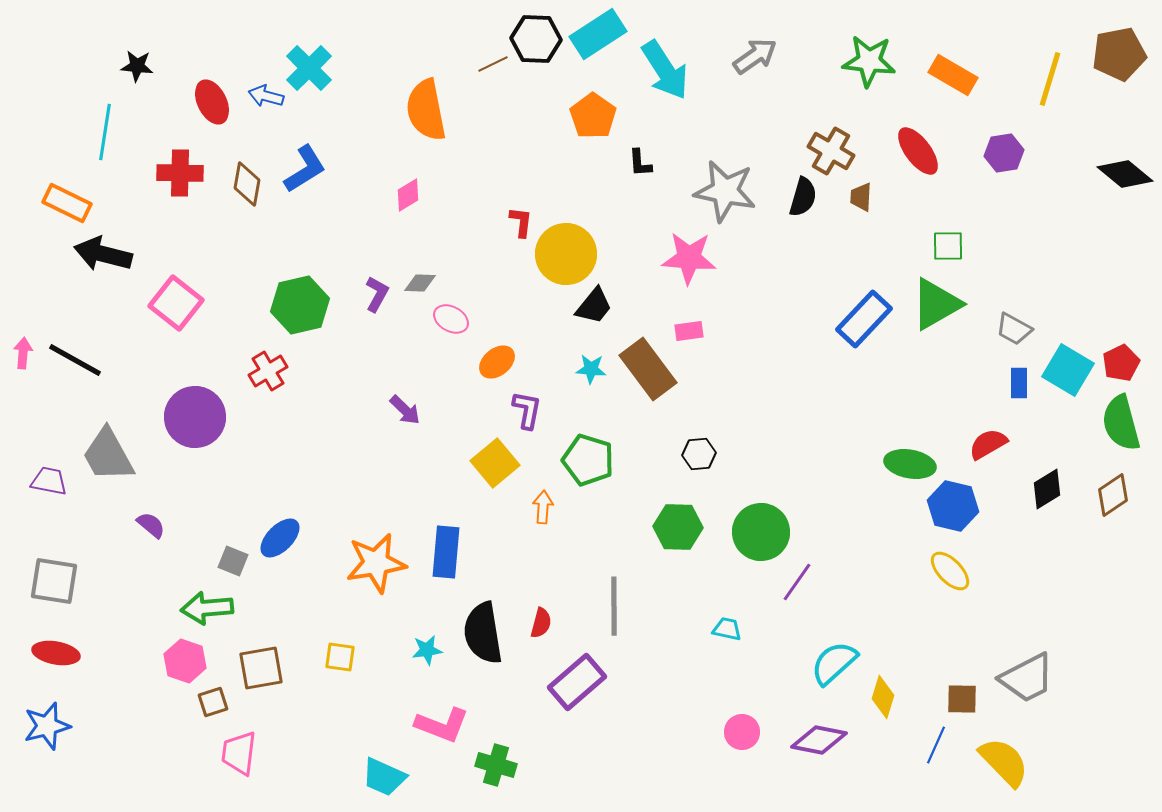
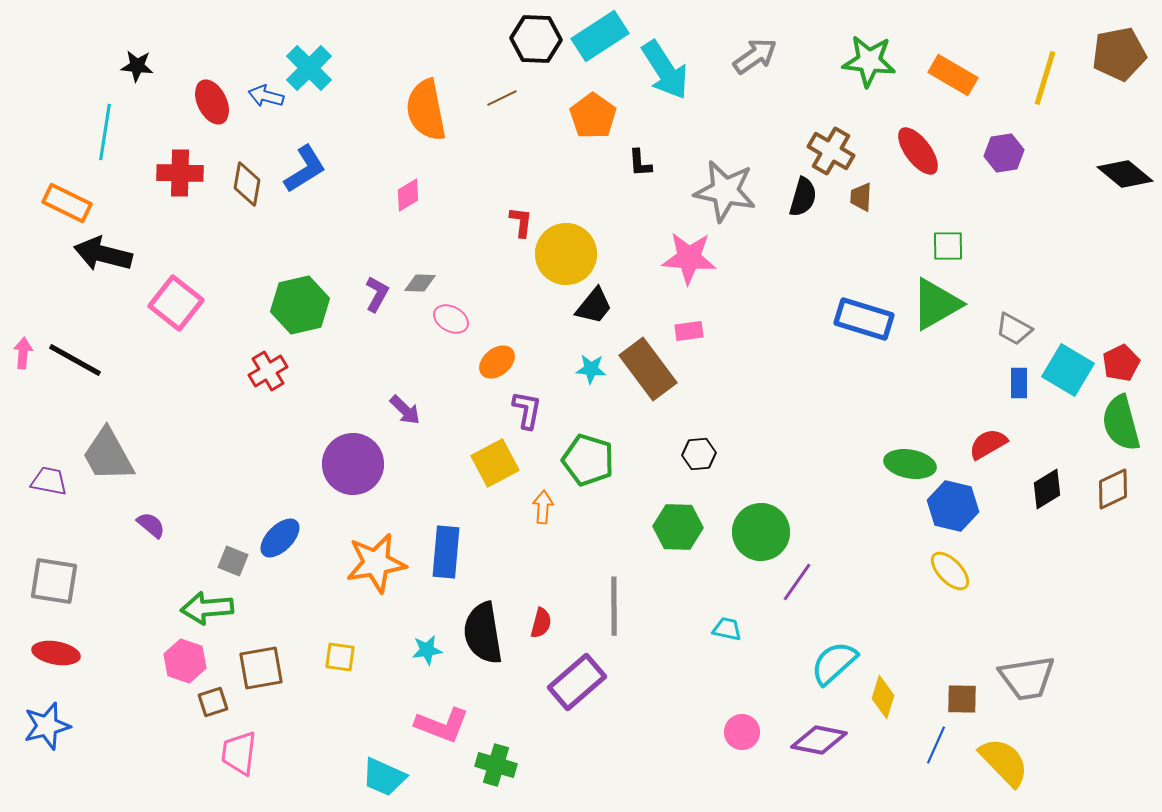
cyan rectangle at (598, 34): moved 2 px right, 2 px down
brown line at (493, 64): moved 9 px right, 34 px down
yellow line at (1050, 79): moved 5 px left, 1 px up
blue rectangle at (864, 319): rotated 64 degrees clockwise
purple circle at (195, 417): moved 158 px right, 47 px down
yellow square at (495, 463): rotated 12 degrees clockwise
brown diamond at (1113, 495): moved 6 px up; rotated 9 degrees clockwise
gray trapezoid at (1027, 678): rotated 18 degrees clockwise
